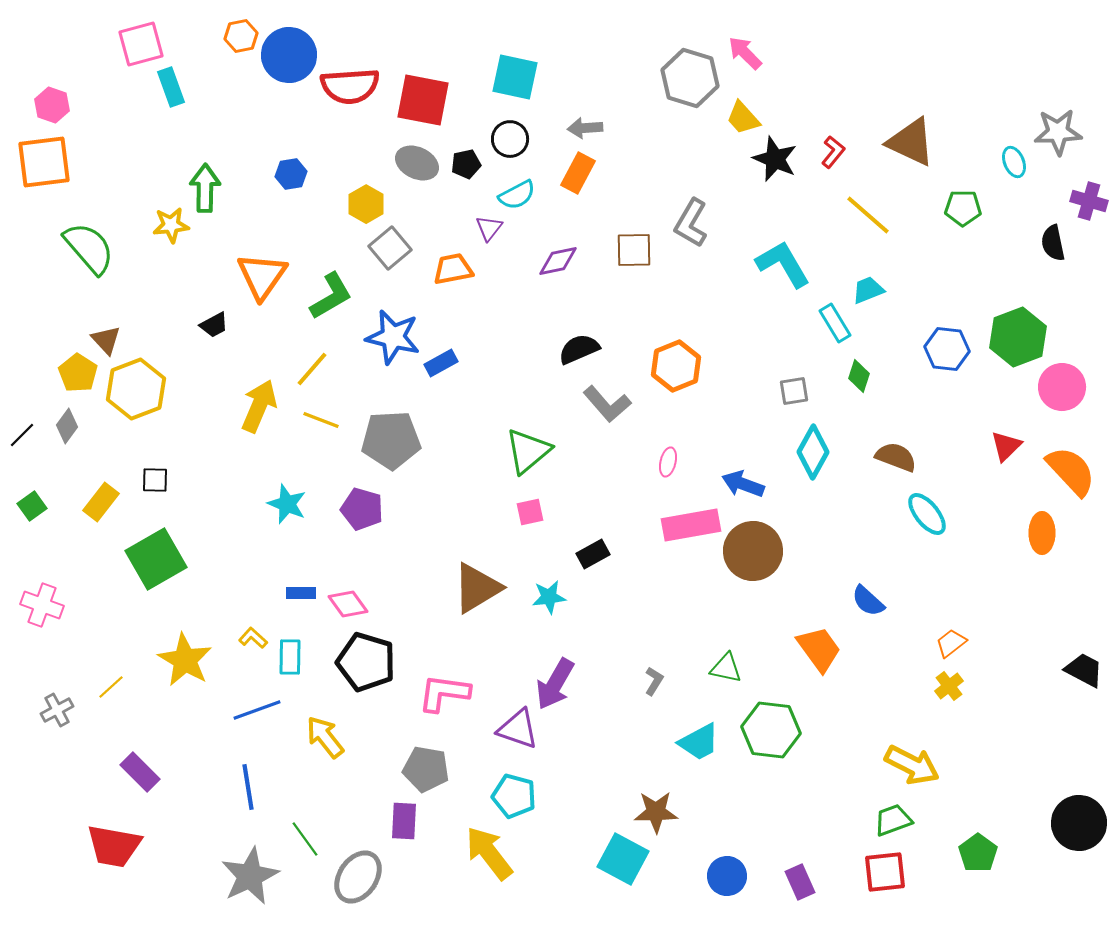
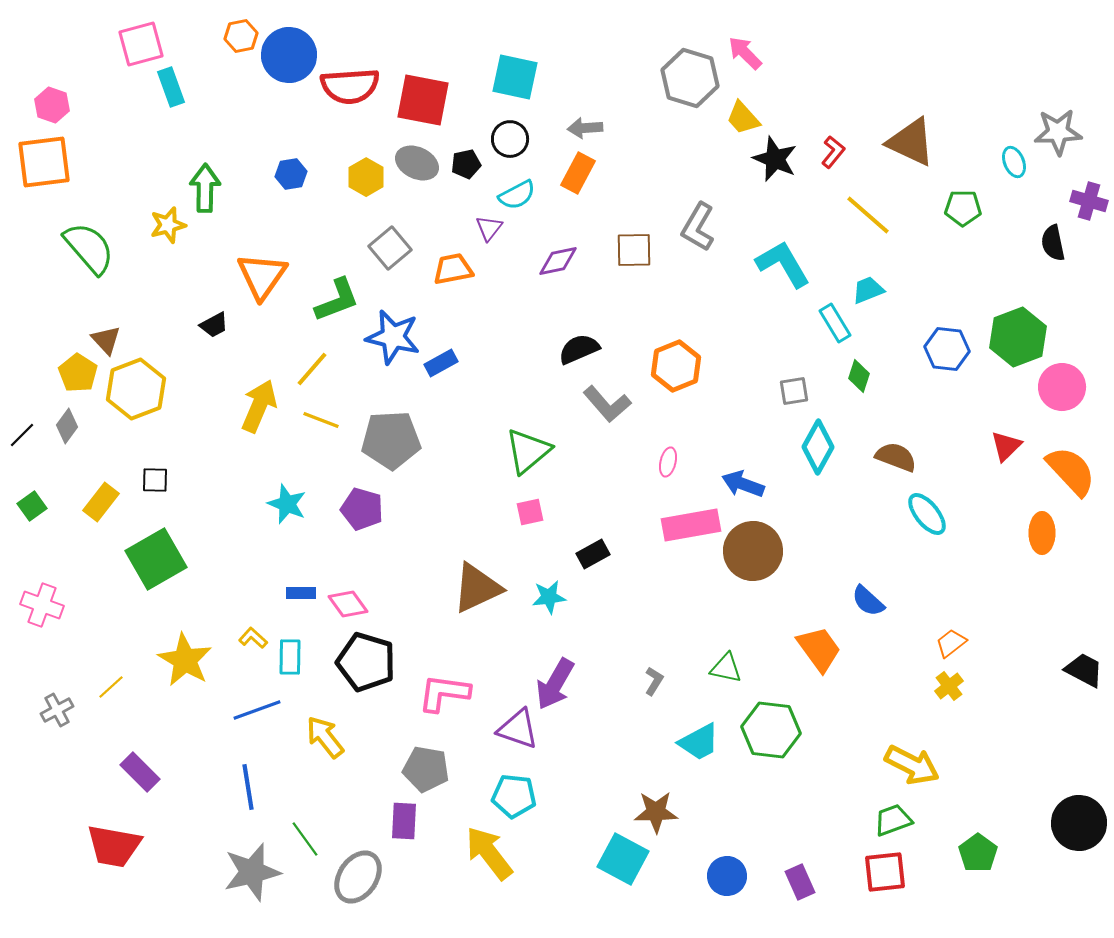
yellow hexagon at (366, 204): moved 27 px up
gray L-shape at (691, 223): moved 7 px right, 4 px down
yellow star at (171, 225): moved 3 px left; rotated 9 degrees counterclockwise
green L-shape at (331, 296): moved 6 px right, 4 px down; rotated 9 degrees clockwise
cyan diamond at (813, 452): moved 5 px right, 5 px up
brown triangle at (477, 588): rotated 6 degrees clockwise
cyan pentagon at (514, 796): rotated 9 degrees counterclockwise
gray star at (250, 876): moved 2 px right, 4 px up; rotated 12 degrees clockwise
